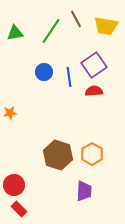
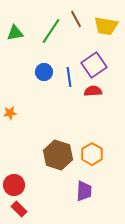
red semicircle: moved 1 px left
